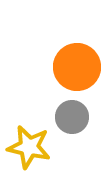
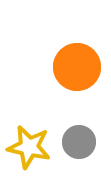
gray circle: moved 7 px right, 25 px down
